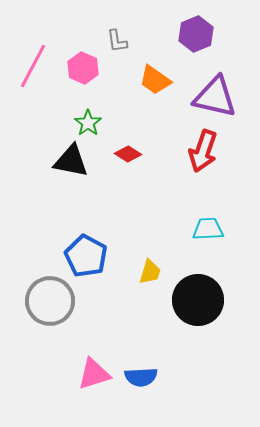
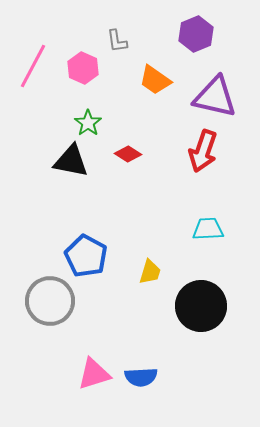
black circle: moved 3 px right, 6 px down
